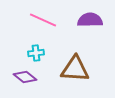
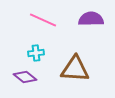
purple semicircle: moved 1 px right, 1 px up
